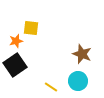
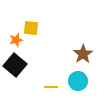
orange star: moved 1 px up
brown star: moved 1 px right; rotated 18 degrees clockwise
black square: rotated 15 degrees counterclockwise
yellow line: rotated 32 degrees counterclockwise
